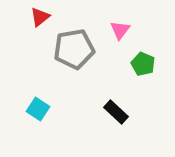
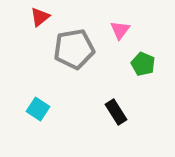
black rectangle: rotated 15 degrees clockwise
